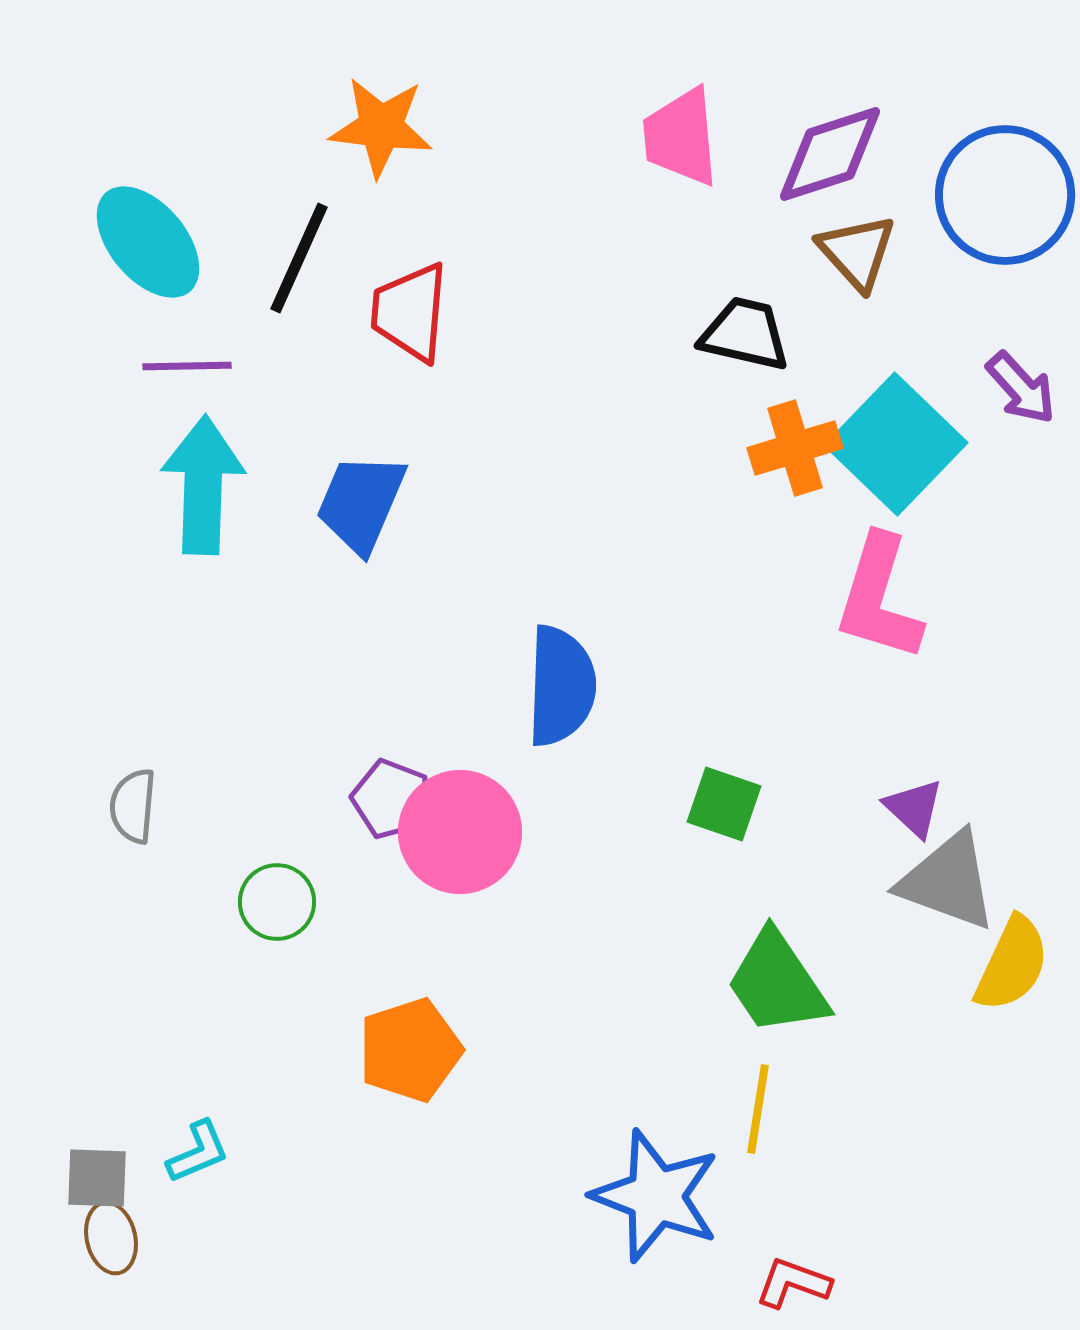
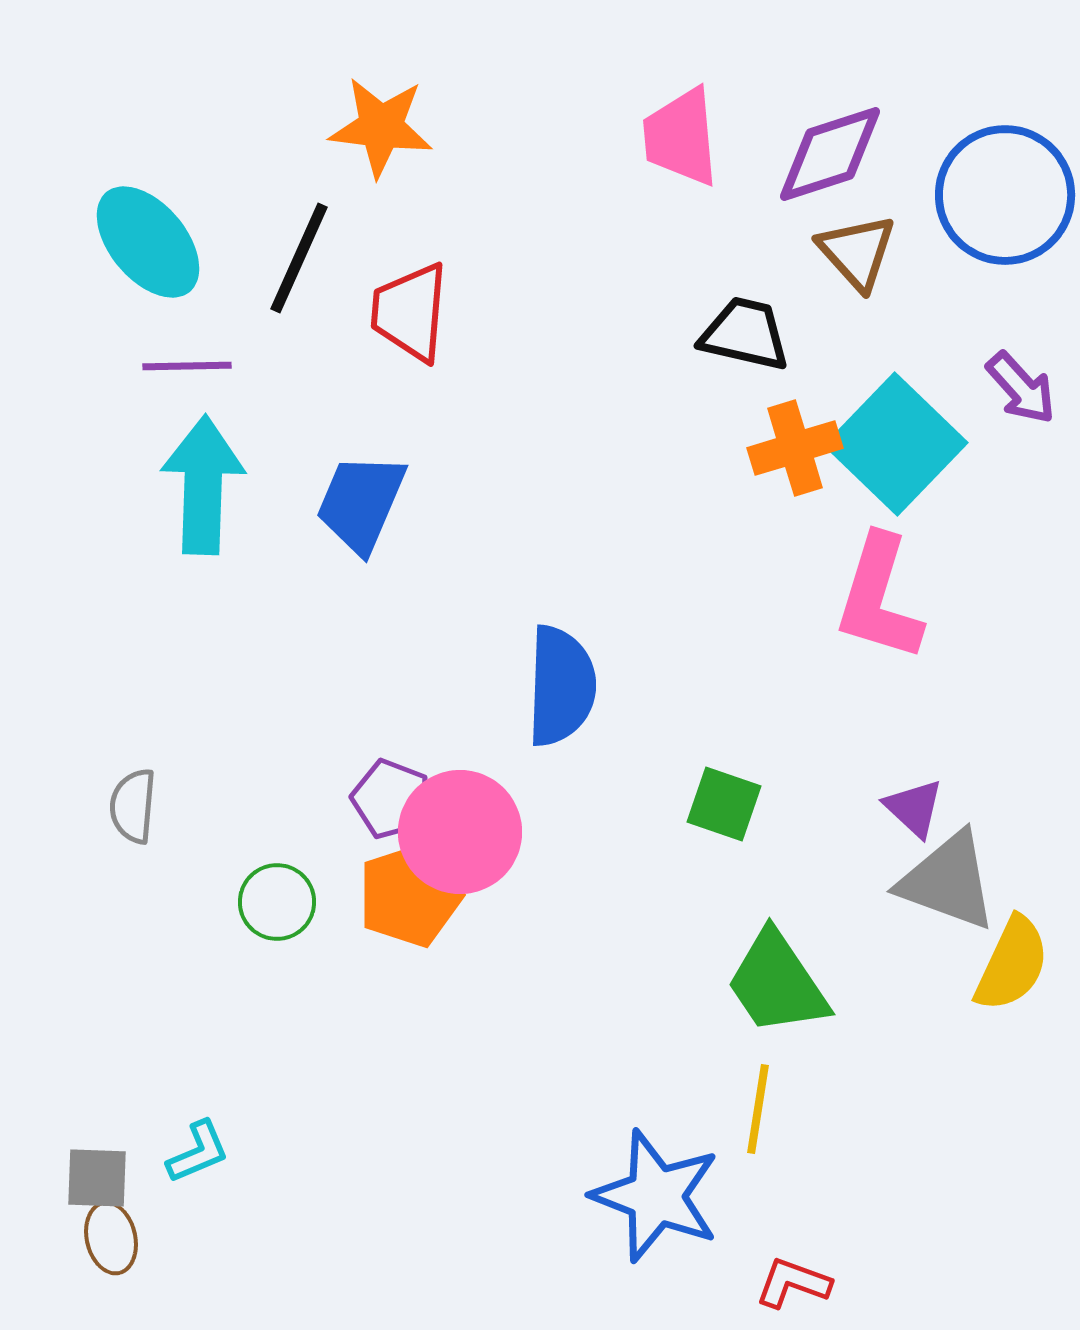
orange pentagon: moved 155 px up
